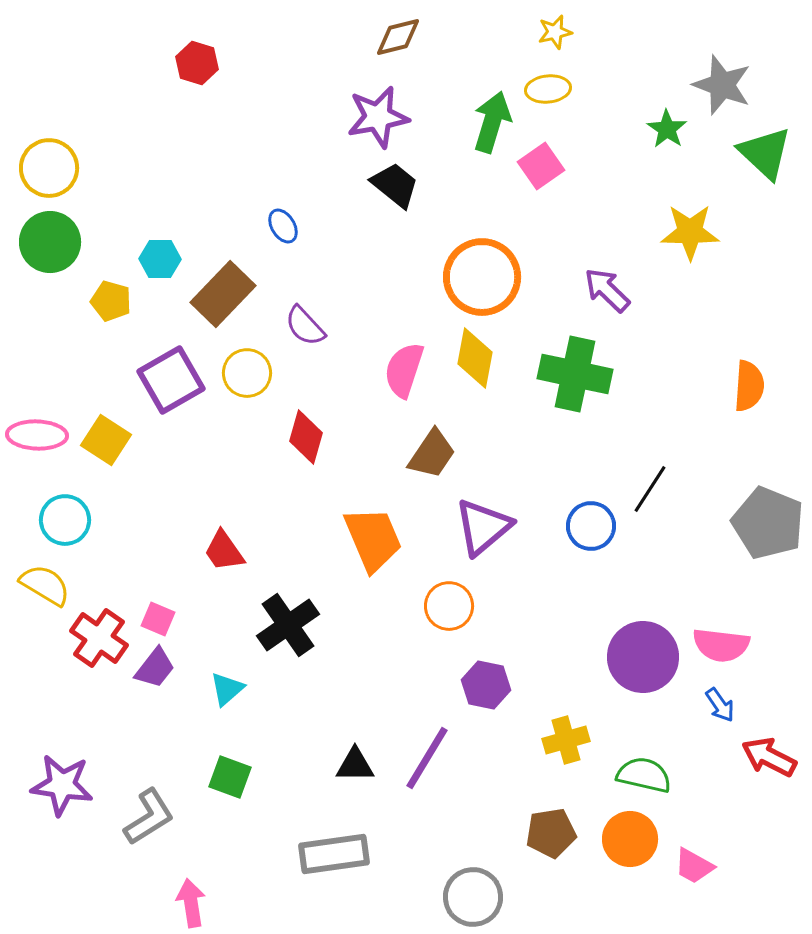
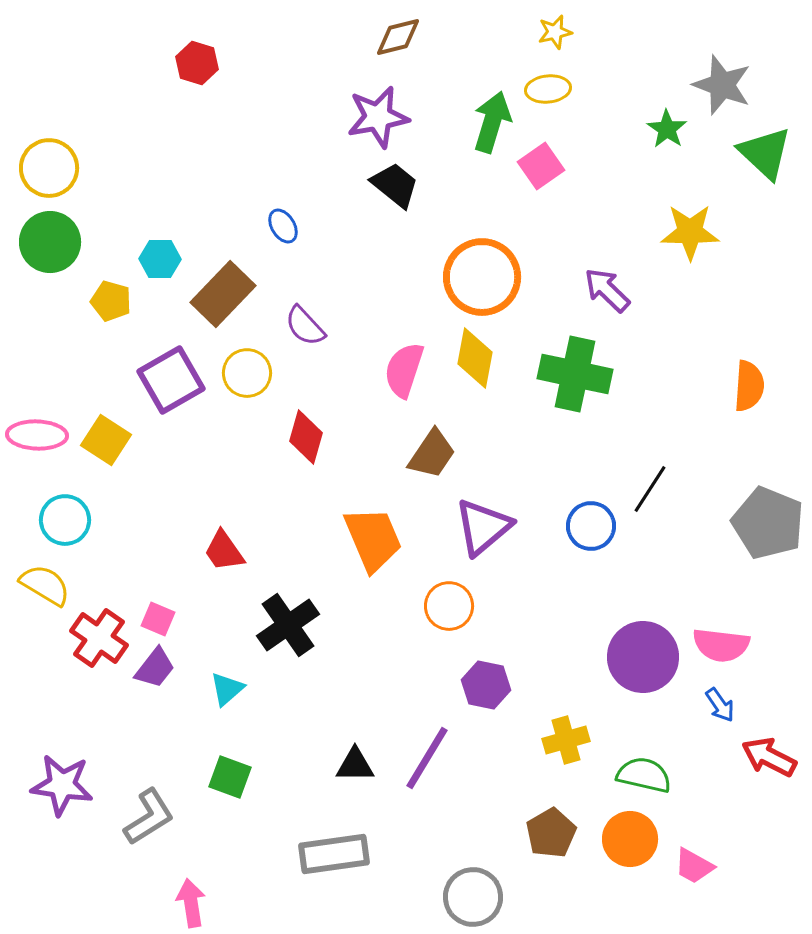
brown pentagon at (551, 833): rotated 21 degrees counterclockwise
